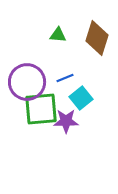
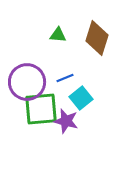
purple star: rotated 15 degrees clockwise
